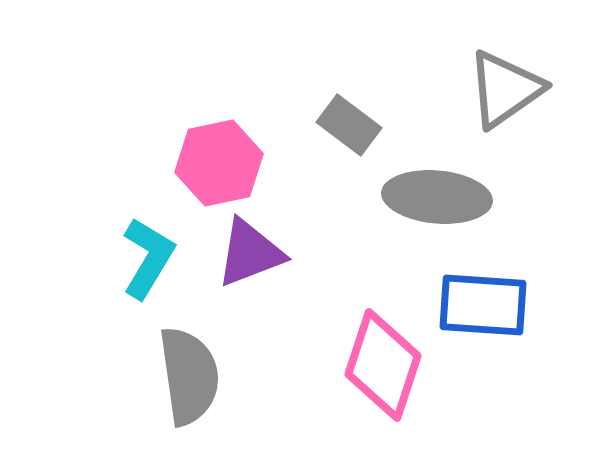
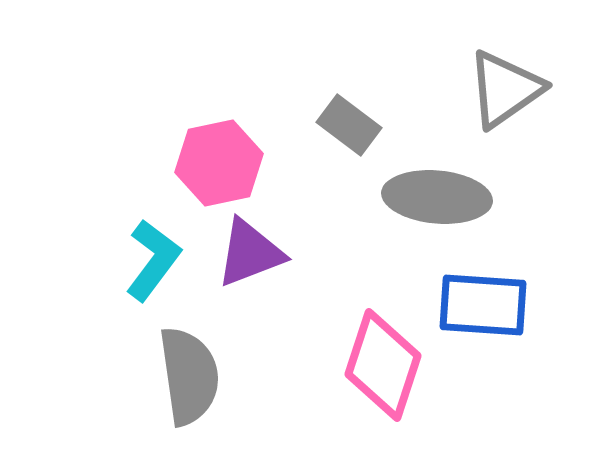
cyan L-shape: moved 5 px right, 2 px down; rotated 6 degrees clockwise
